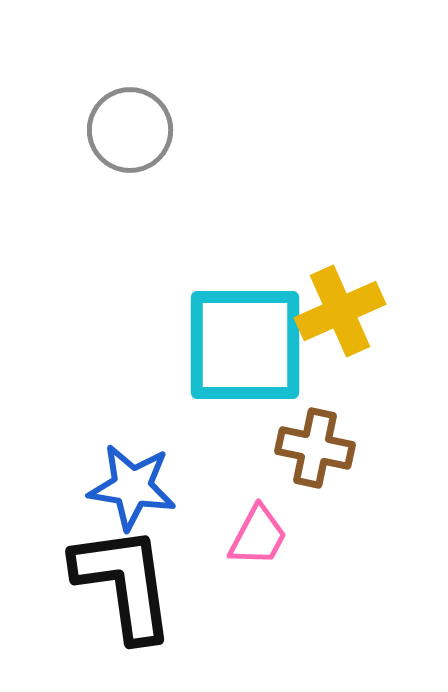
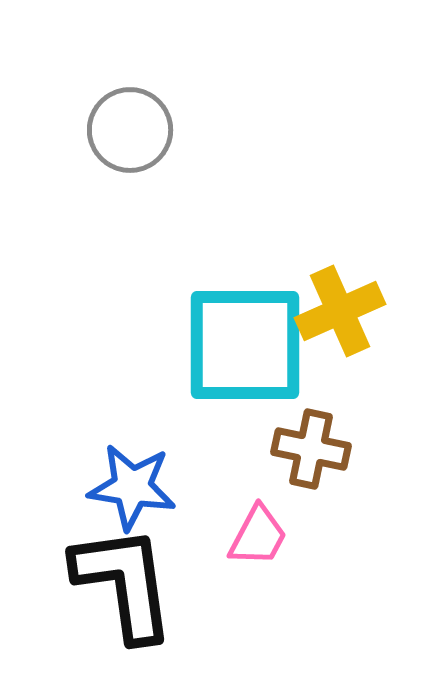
brown cross: moved 4 px left, 1 px down
